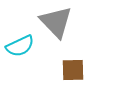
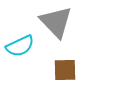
brown square: moved 8 px left
